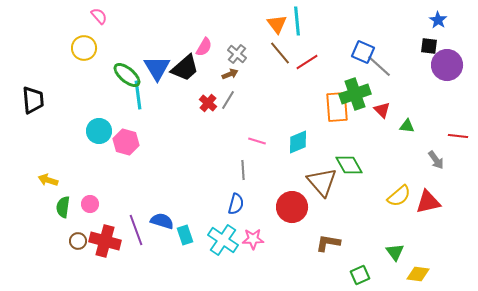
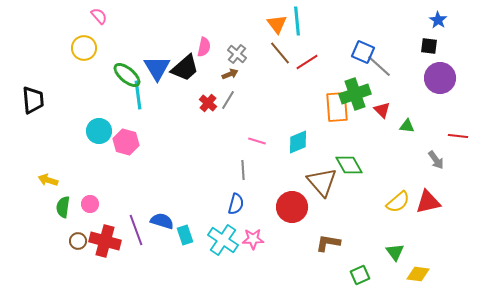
pink semicircle at (204, 47): rotated 18 degrees counterclockwise
purple circle at (447, 65): moved 7 px left, 13 px down
yellow semicircle at (399, 196): moved 1 px left, 6 px down
